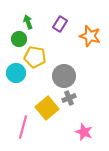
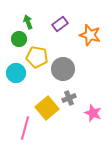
purple rectangle: rotated 21 degrees clockwise
orange star: moved 1 px up
yellow pentagon: moved 2 px right
gray circle: moved 1 px left, 7 px up
pink line: moved 2 px right, 1 px down
pink star: moved 9 px right, 19 px up
